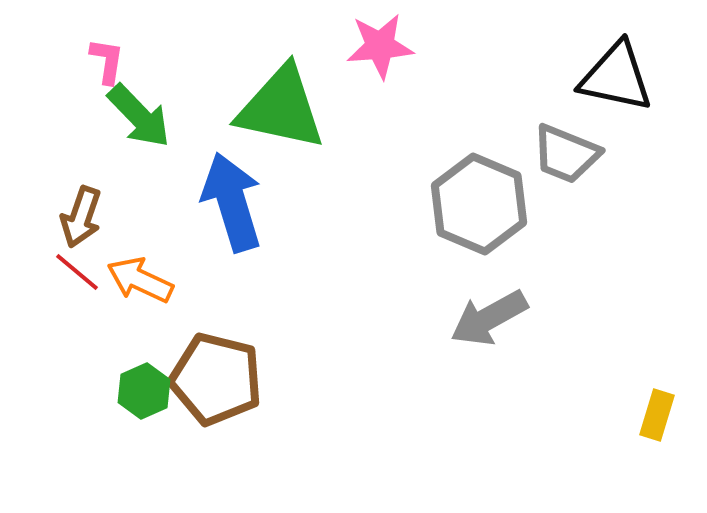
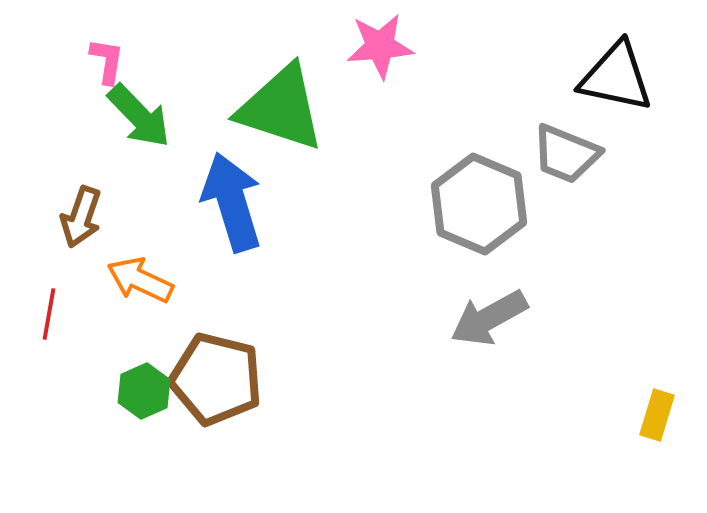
green triangle: rotated 6 degrees clockwise
red line: moved 28 px left, 42 px down; rotated 60 degrees clockwise
